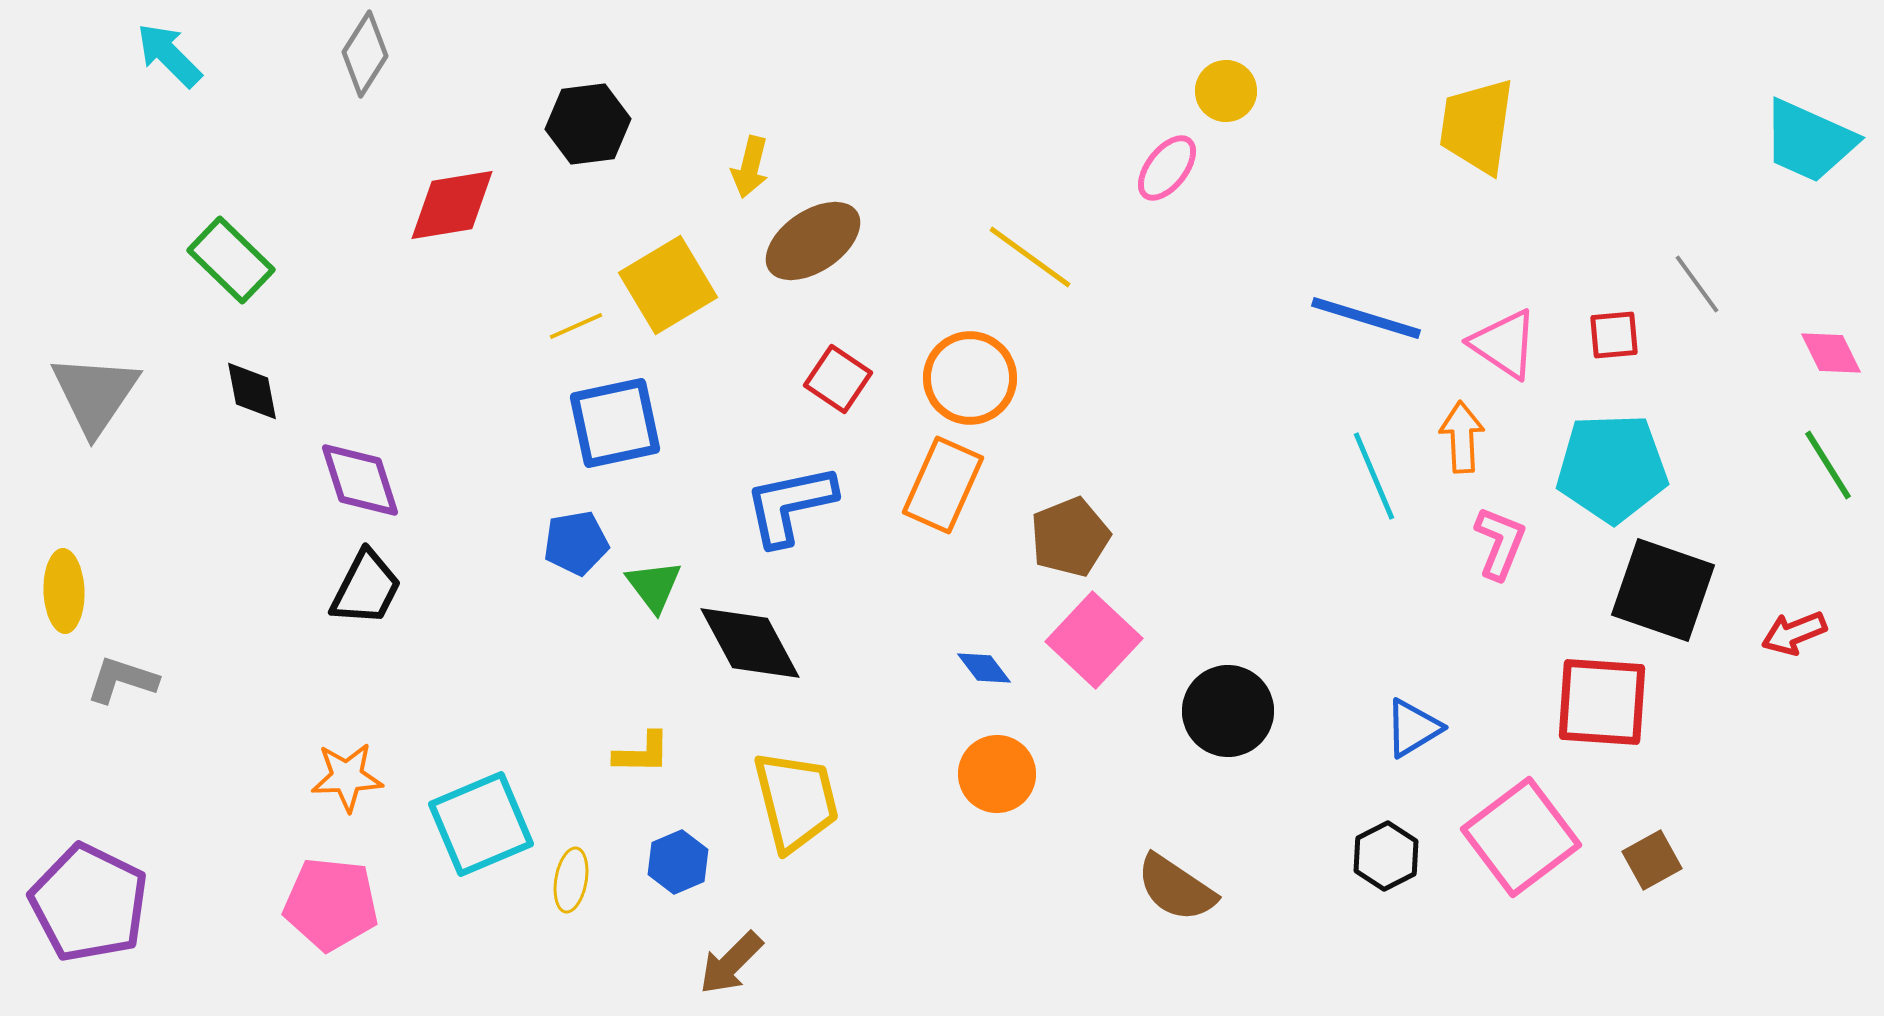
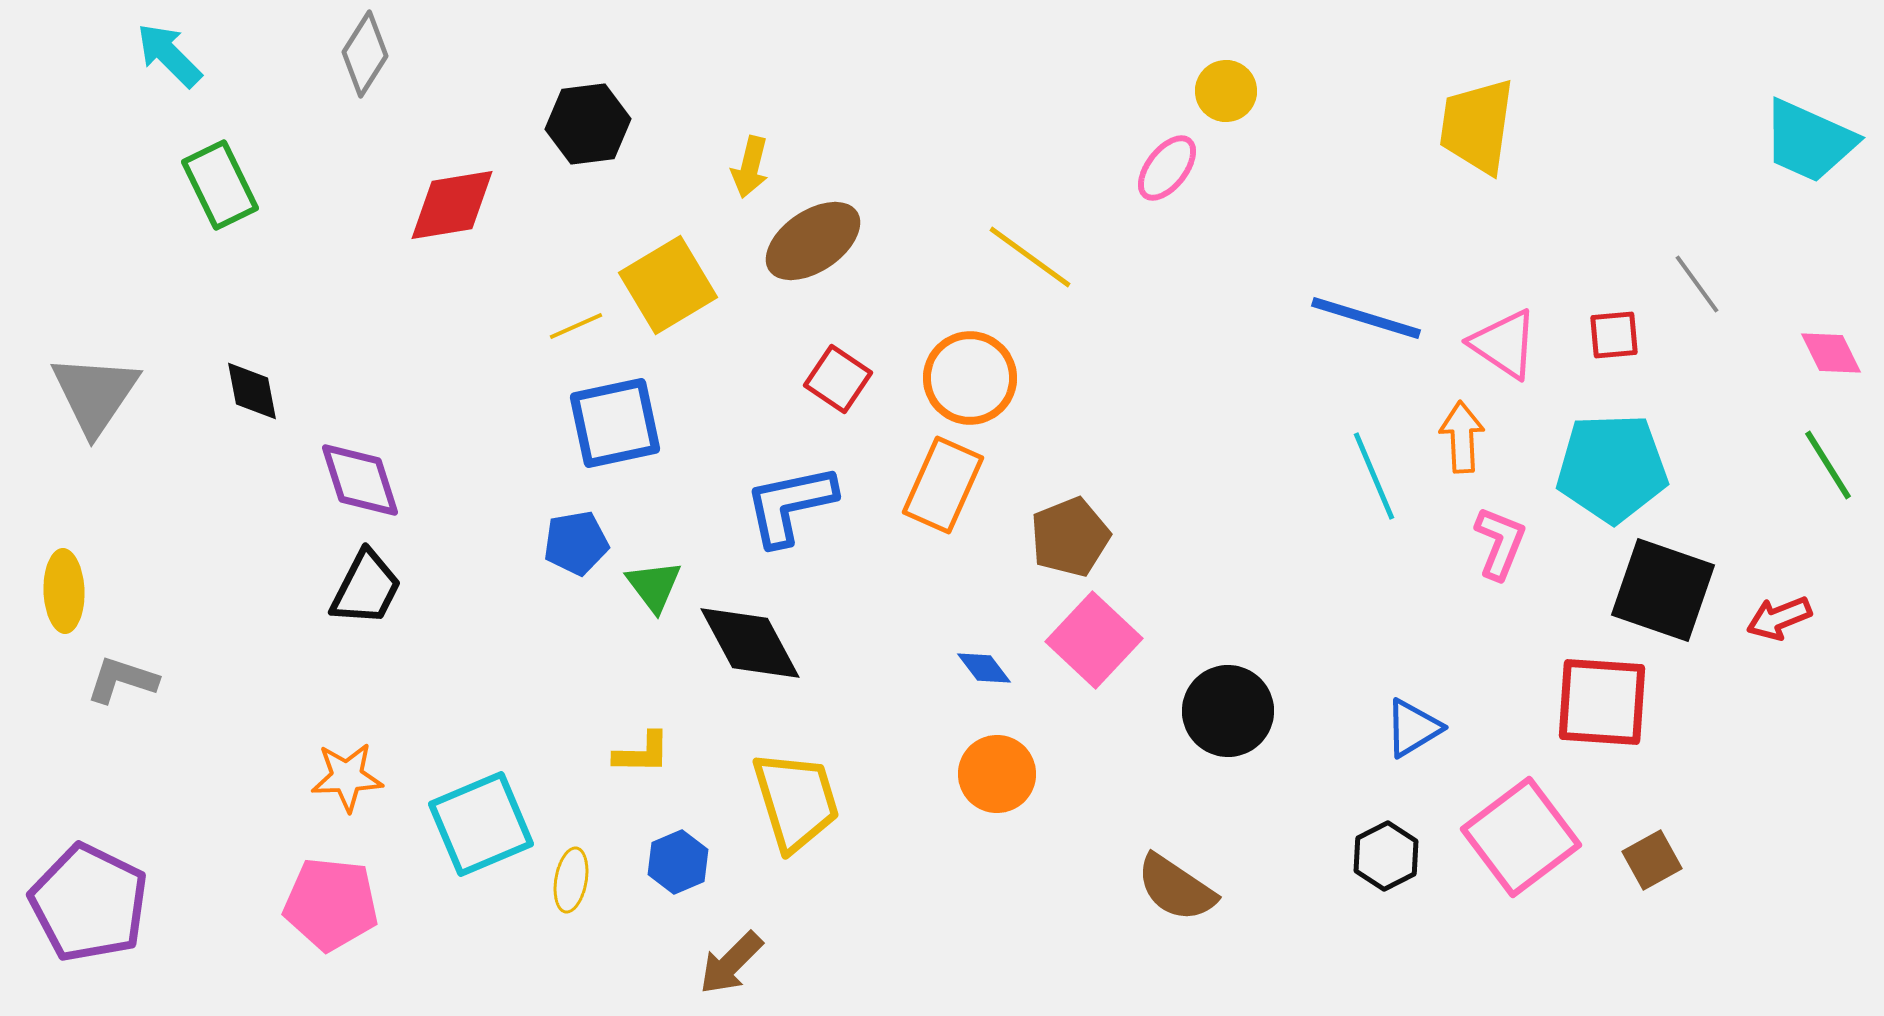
green rectangle at (231, 260): moved 11 px left, 75 px up; rotated 20 degrees clockwise
red arrow at (1794, 633): moved 15 px left, 15 px up
yellow trapezoid at (796, 801): rotated 3 degrees counterclockwise
